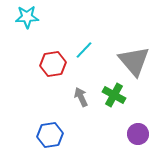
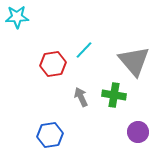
cyan star: moved 10 px left
green cross: rotated 20 degrees counterclockwise
purple circle: moved 2 px up
